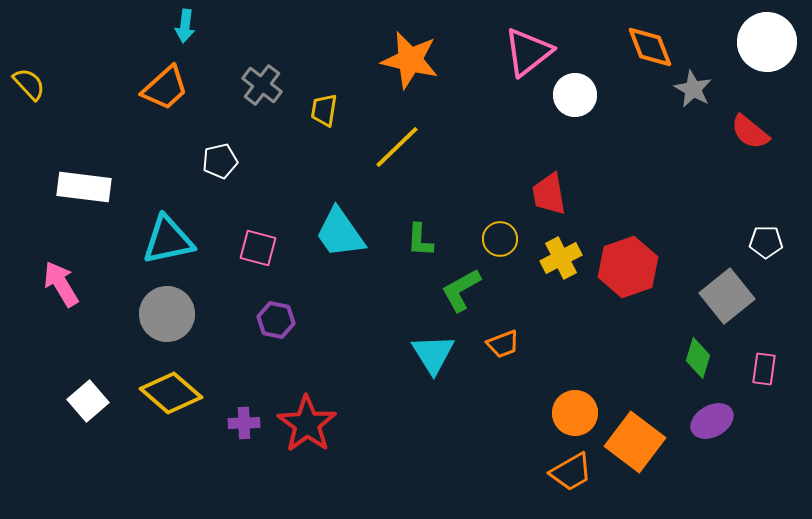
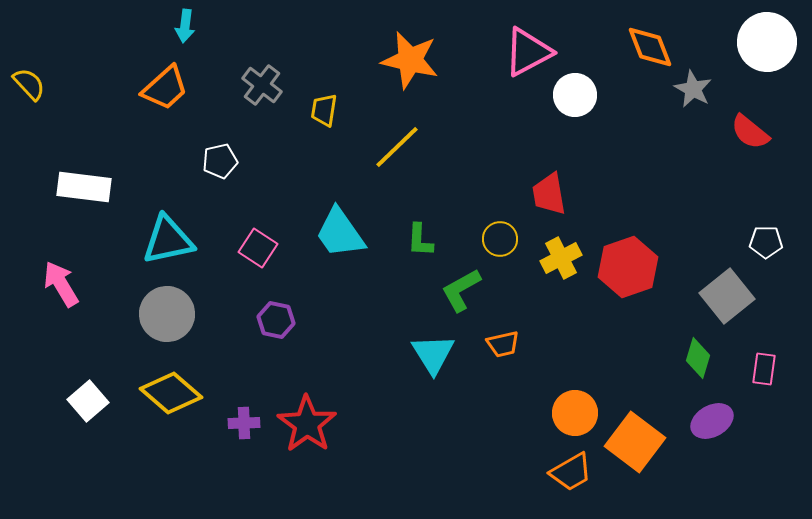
pink triangle at (528, 52): rotated 10 degrees clockwise
pink square at (258, 248): rotated 18 degrees clockwise
orange trapezoid at (503, 344): rotated 8 degrees clockwise
